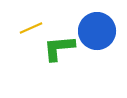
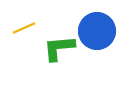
yellow line: moved 7 px left
